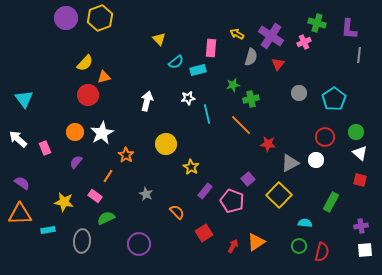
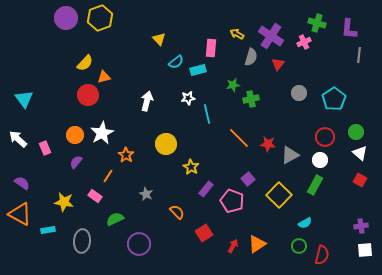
orange line at (241, 125): moved 2 px left, 13 px down
orange circle at (75, 132): moved 3 px down
white circle at (316, 160): moved 4 px right
gray triangle at (290, 163): moved 8 px up
red square at (360, 180): rotated 16 degrees clockwise
purple rectangle at (205, 191): moved 1 px right, 2 px up
green rectangle at (331, 202): moved 16 px left, 17 px up
orange triangle at (20, 214): rotated 30 degrees clockwise
green semicircle at (106, 218): moved 9 px right, 1 px down
cyan semicircle at (305, 223): rotated 144 degrees clockwise
orange triangle at (256, 242): moved 1 px right, 2 px down
red semicircle at (322, 252): moved 3 px down
